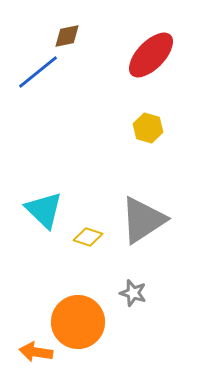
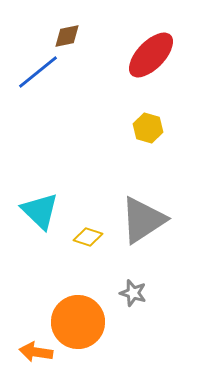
cyan triangle: moved 4 px left, 1 px down
